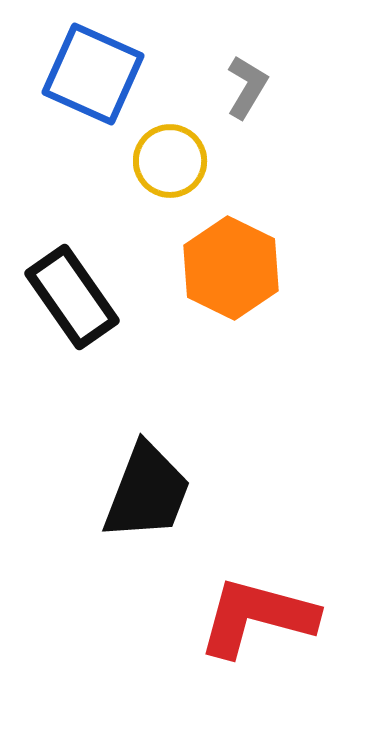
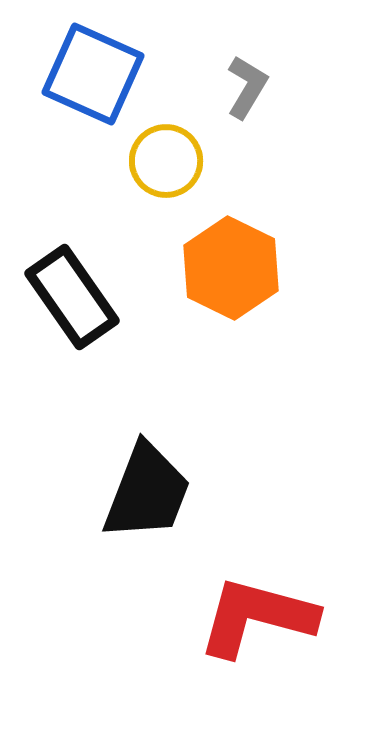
yellow circle: moved 4 px left
